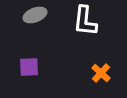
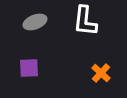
gray ellipse: moved 7 px down
purple square: moved 1 px down
